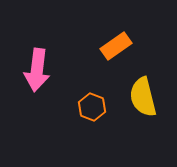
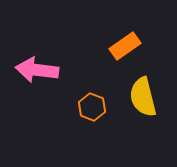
orange rectangle: moved 9 px right
pink arrow: rotated 90 degrees clockwise
